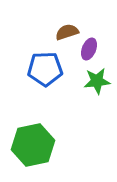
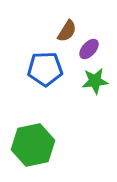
brown semicircle: moved 1 px up; rotated 140 degrees clockwise
purple ellipse: rotated 20 degrees clockwise
green star: moved 2 px left
